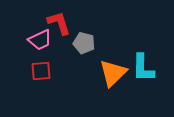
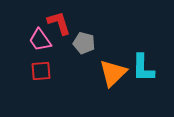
pink trapezoid: rotated 80 degrees clockwise
